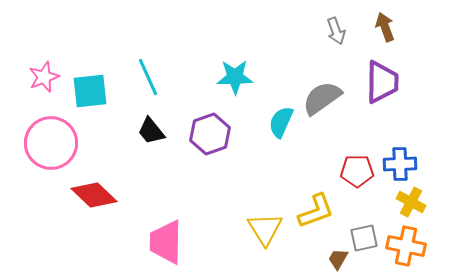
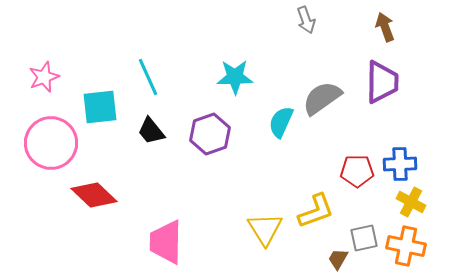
gray arrow: moved 30 px left, 11 px up
cyan square: moved 10 px right, 16 px down
